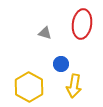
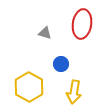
yellow arrow: moved 6 px down
